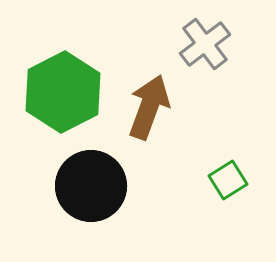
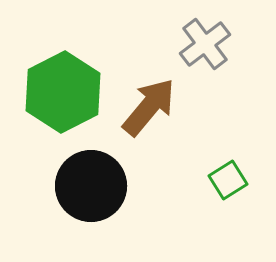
brown arrow: rotated 20 degrees clockwise
